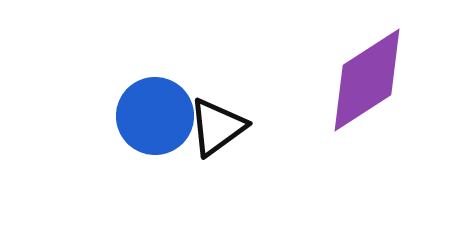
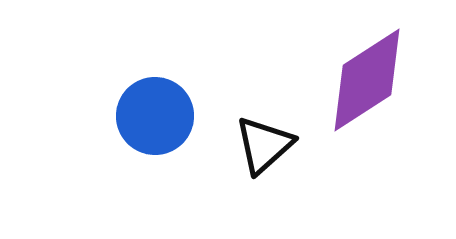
black triangle: moved 47 px right, 18 px down; rotated 6 degrees counterclockwise
